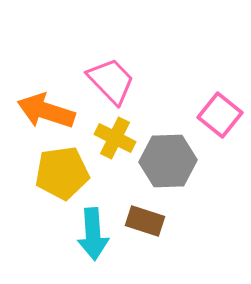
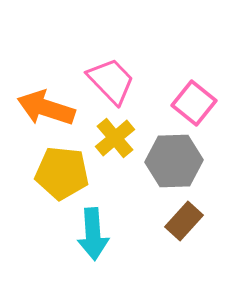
orange arrow: moved 3 px up
pink square: moved 26 px left, 12 px up
yellow cross: rotated 24 degrees clockwise
gray hexagon: moved 6 px right
yellow pentagon: rotated 14 degrees clockwise
brown rectangle: moved 39 px right; rotated 66 degrees counterclockwise
